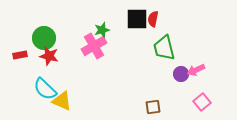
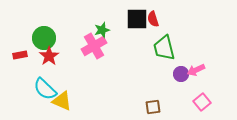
red semicircle: rotated 28 degrees counterclockwise
red star: rotated 24 degrees clockwise
